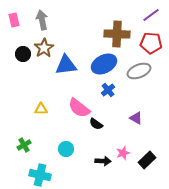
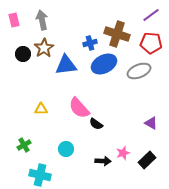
brown cross: rotated 15 degrees clockwise
blue cross: moved 18 px left, 47 px up; rotated 24 degrees clockwise
pink semicircle: rotated 10 degrees clockwise
purple triangle: moved 15 px right, 5 px down
